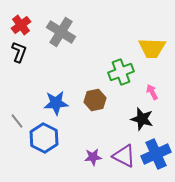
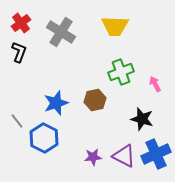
red cross: moved 2 px up
yellow trapezoid: moved 37 px left, 22 px up
pink arrow: moved 3 px right, 8 px up
blue star: rotated 15 degrees counterclockwise
